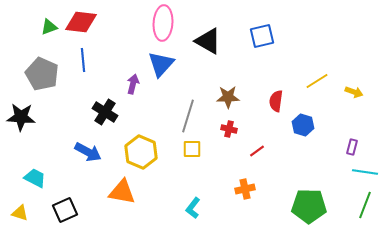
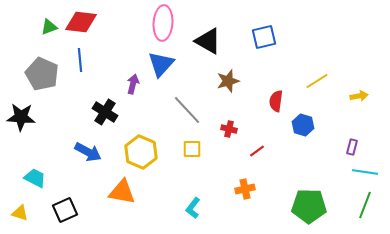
blue square: moved 2 px right, 1 px down
blue line: moved 3 px left
yellow arrow: moved 5 px right, 4 px down; rotated 30 degrees counterclockwise
brown star: moved 16 px up; rotated 15 degrees counterclockwise
gray line: moved 1 px left, 6 px up; rotated 60 degrees counterclockwise
